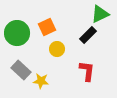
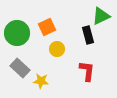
green triangle: moved 1 px right, 2 px down
black rectangle: rotated 60 degrees counterclockwise
gray rectangle: moved 1 px left, 2 px up
